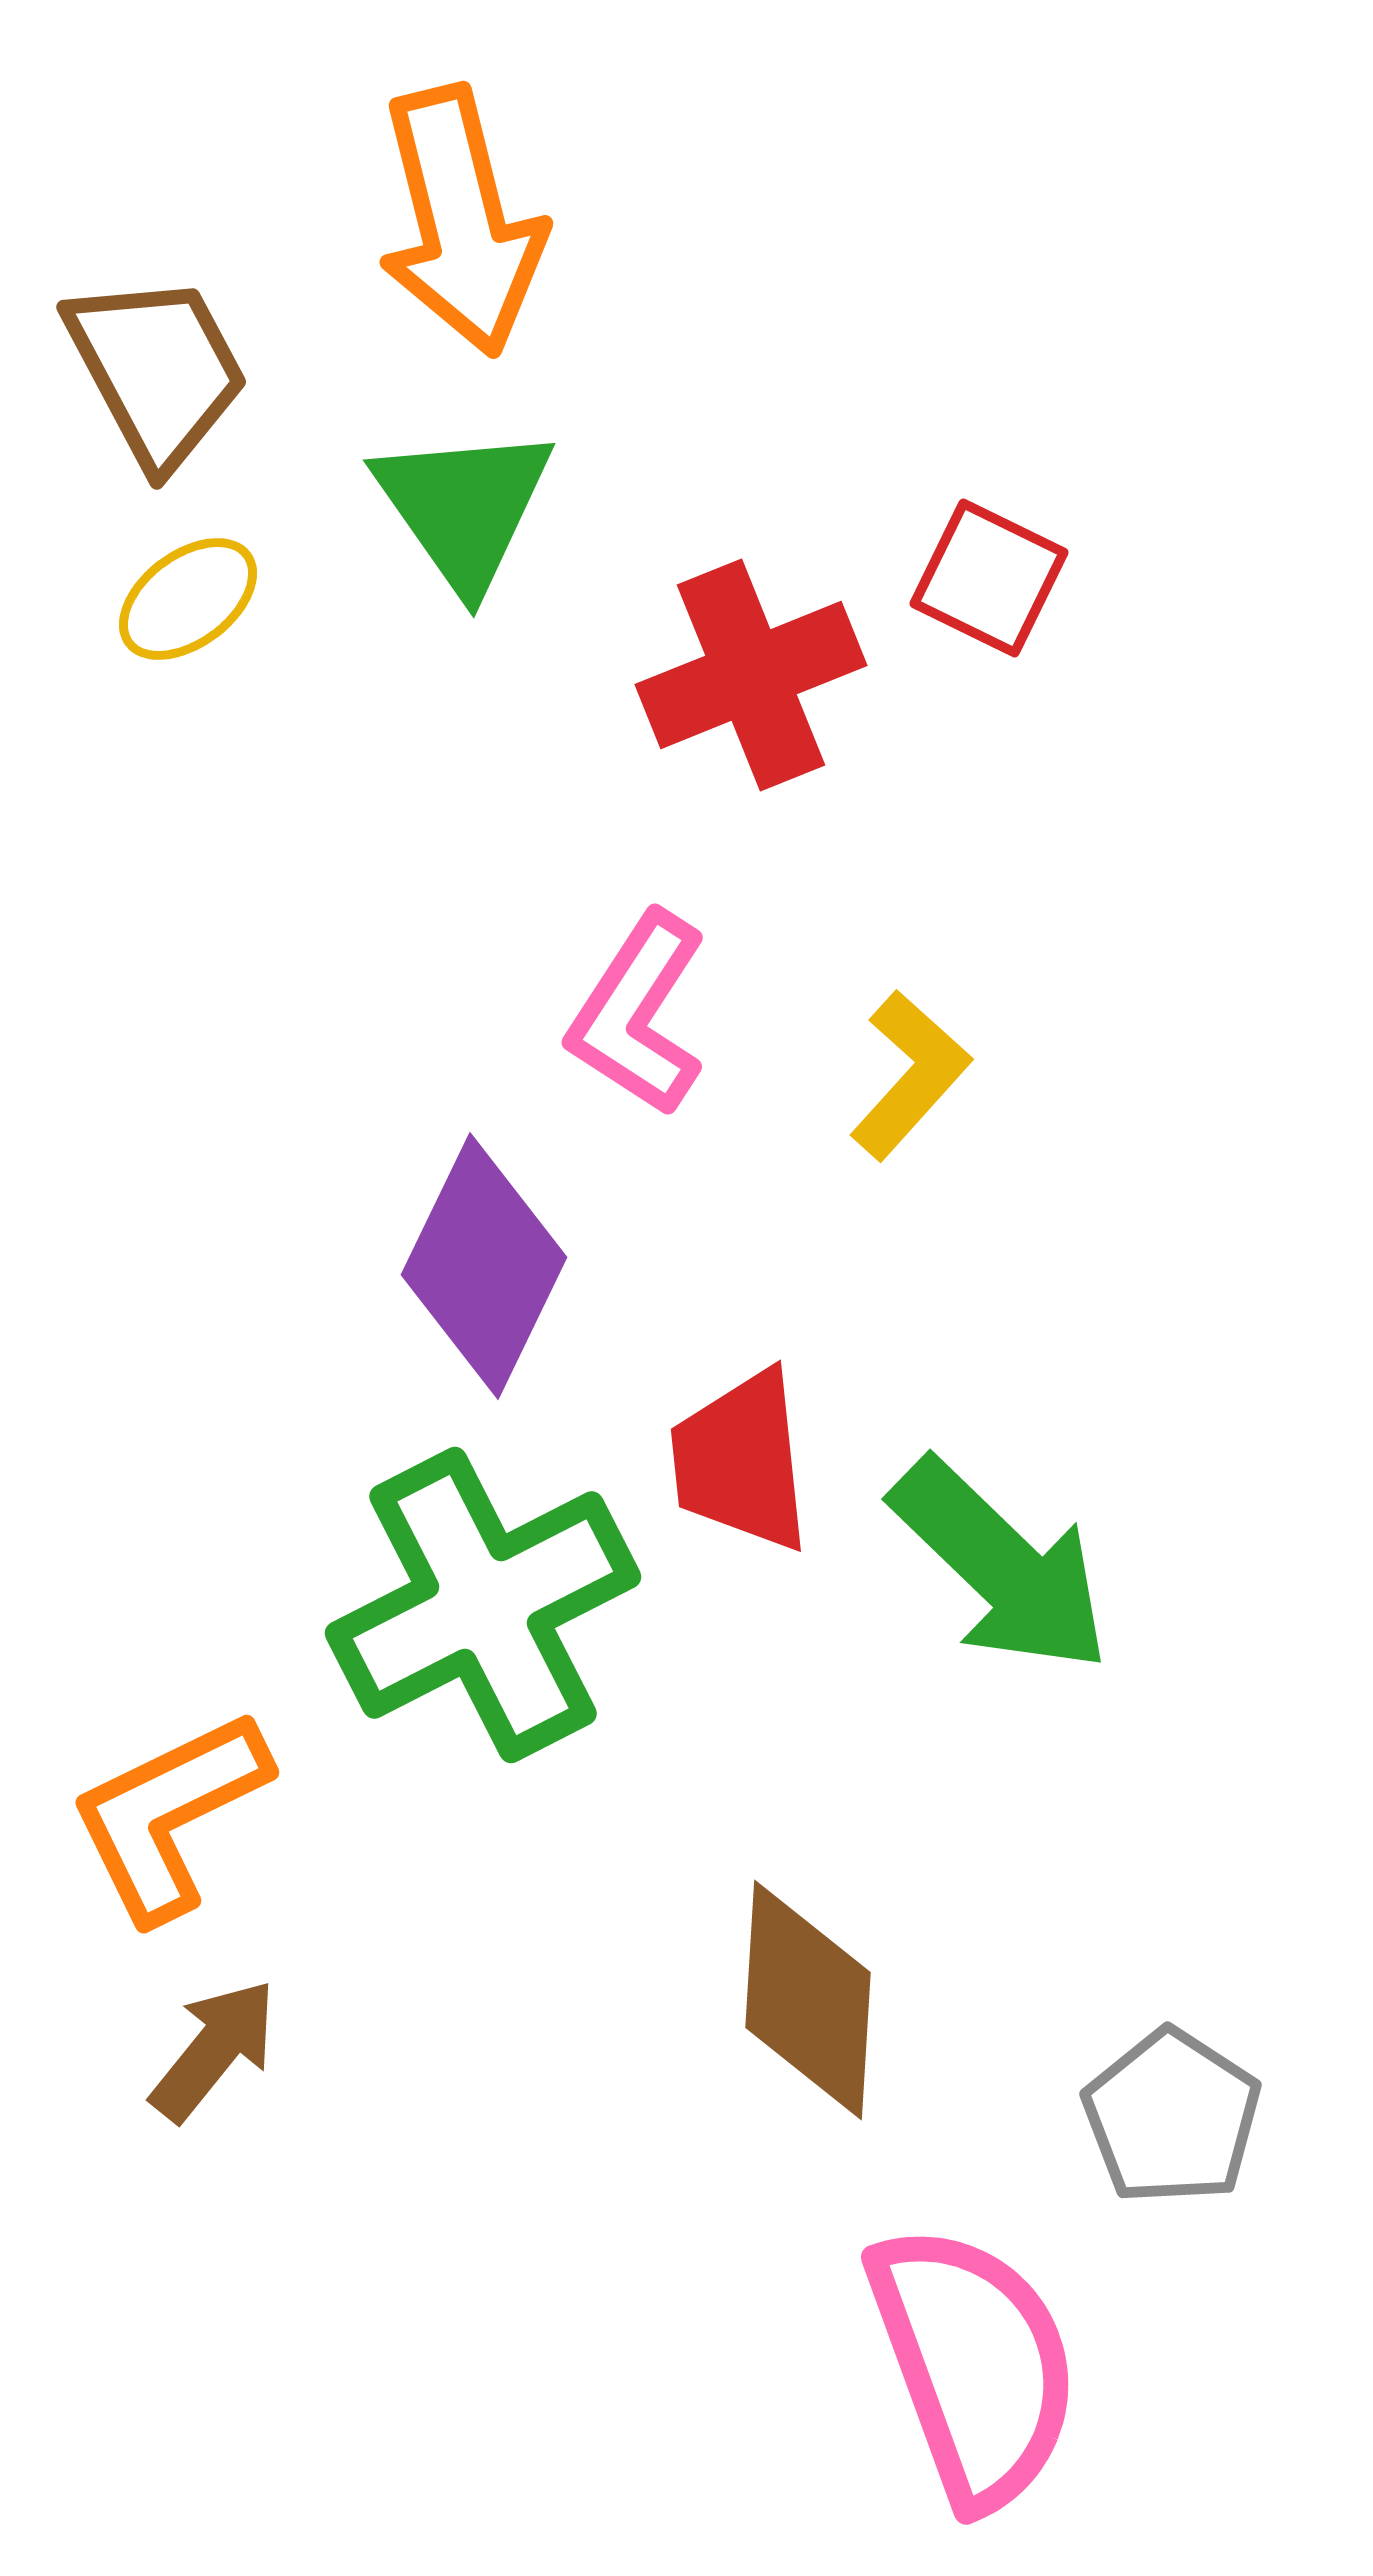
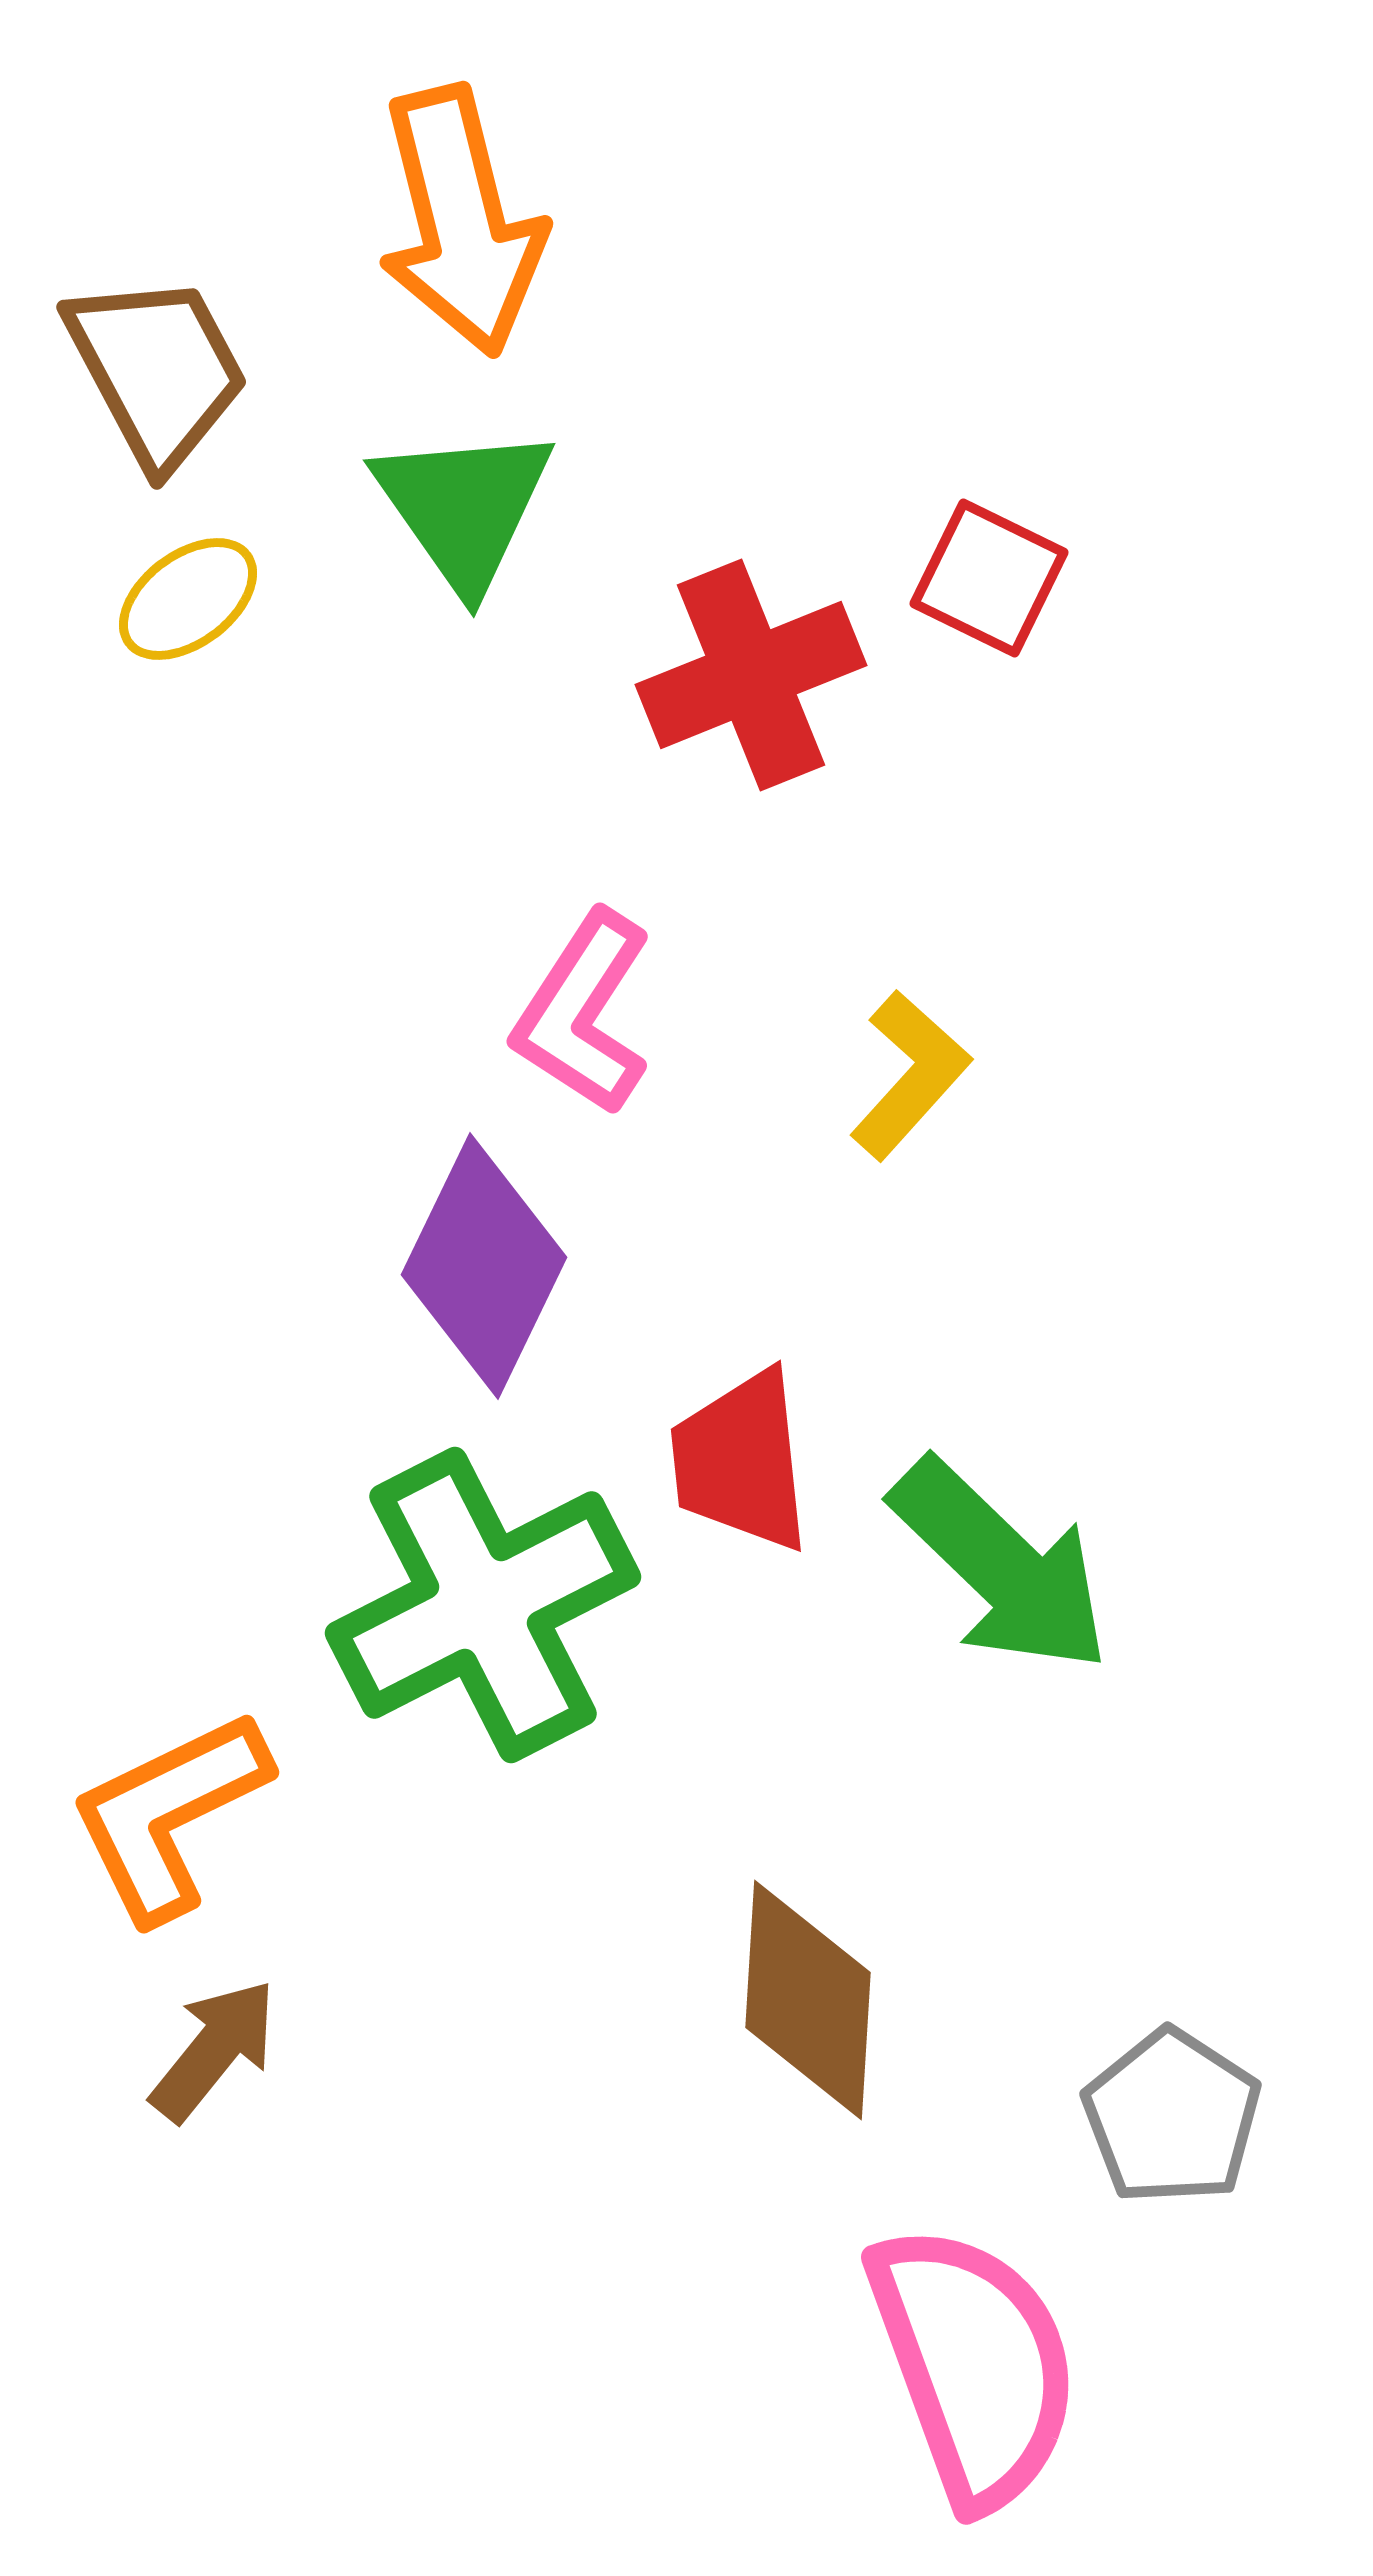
pink L-shape: moved 55 px left, 1 px up
